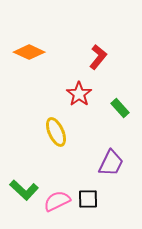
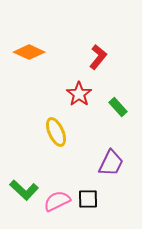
green rectangle: moved 2 px left, 1 px up
